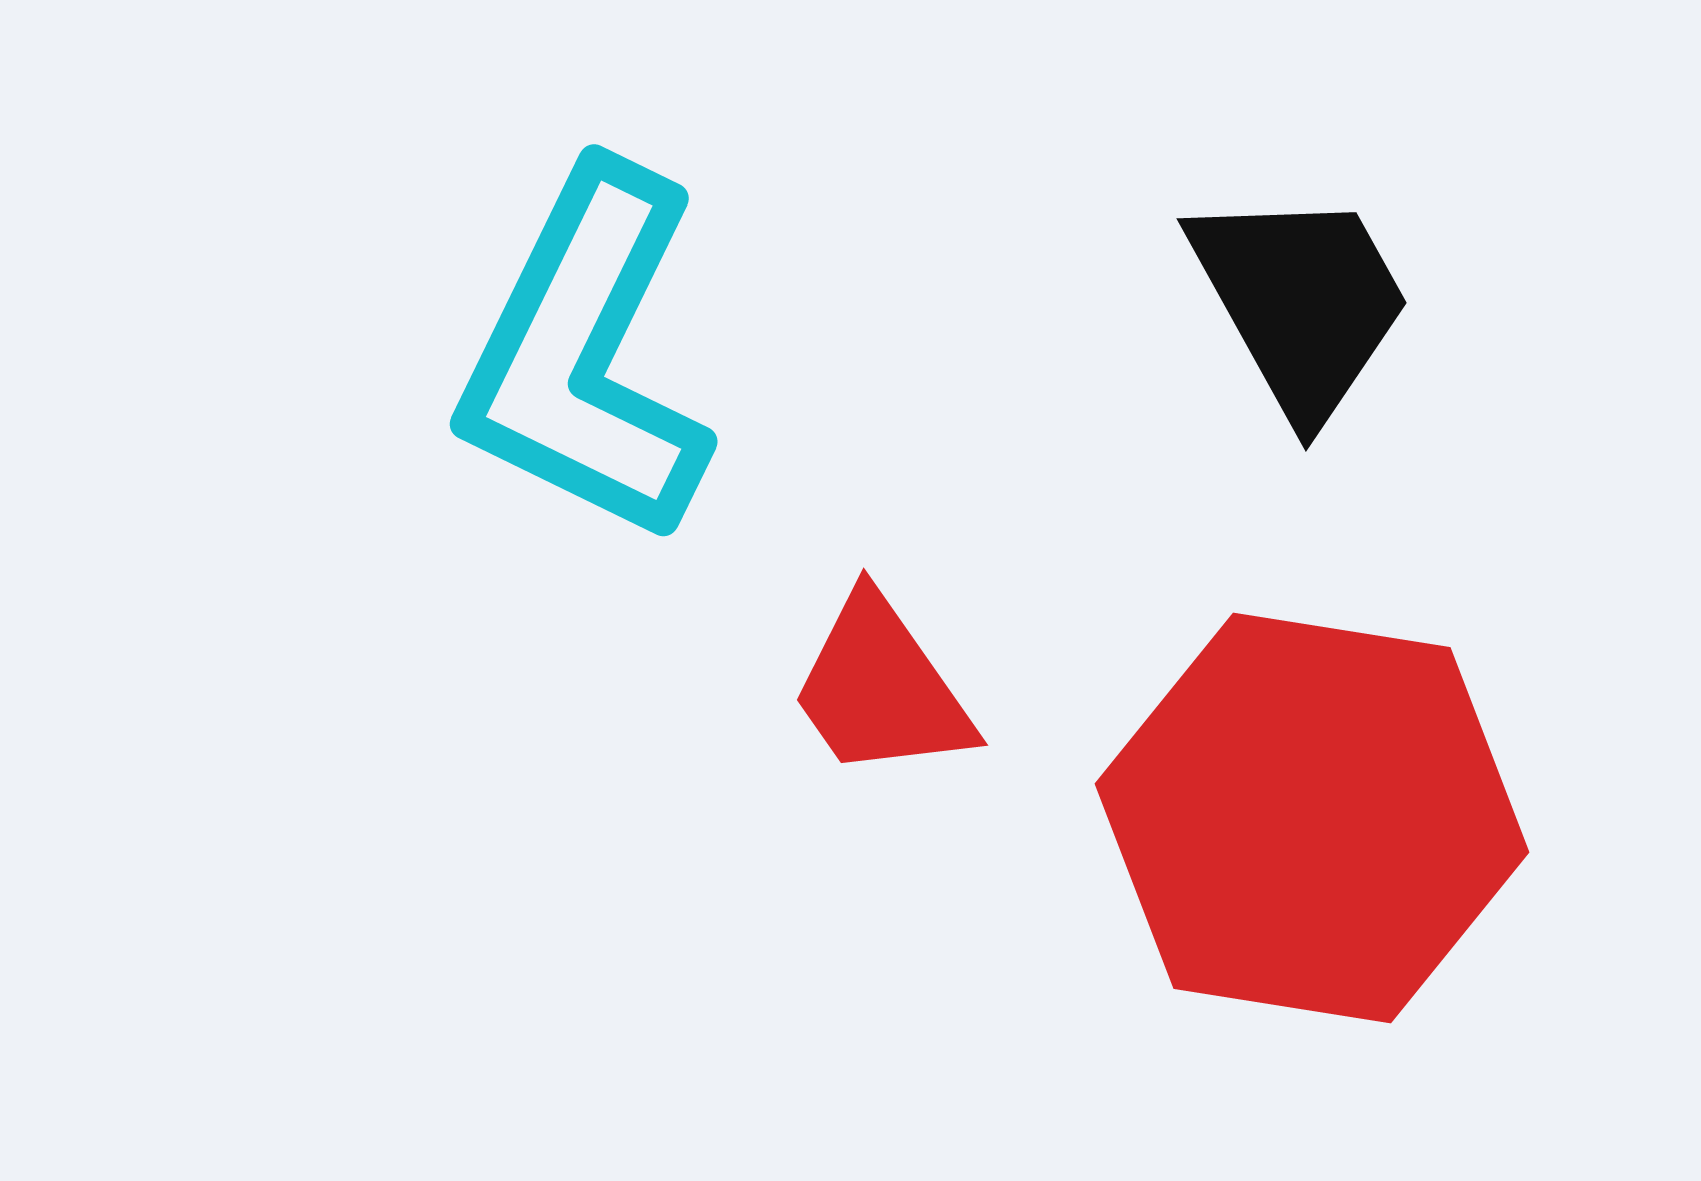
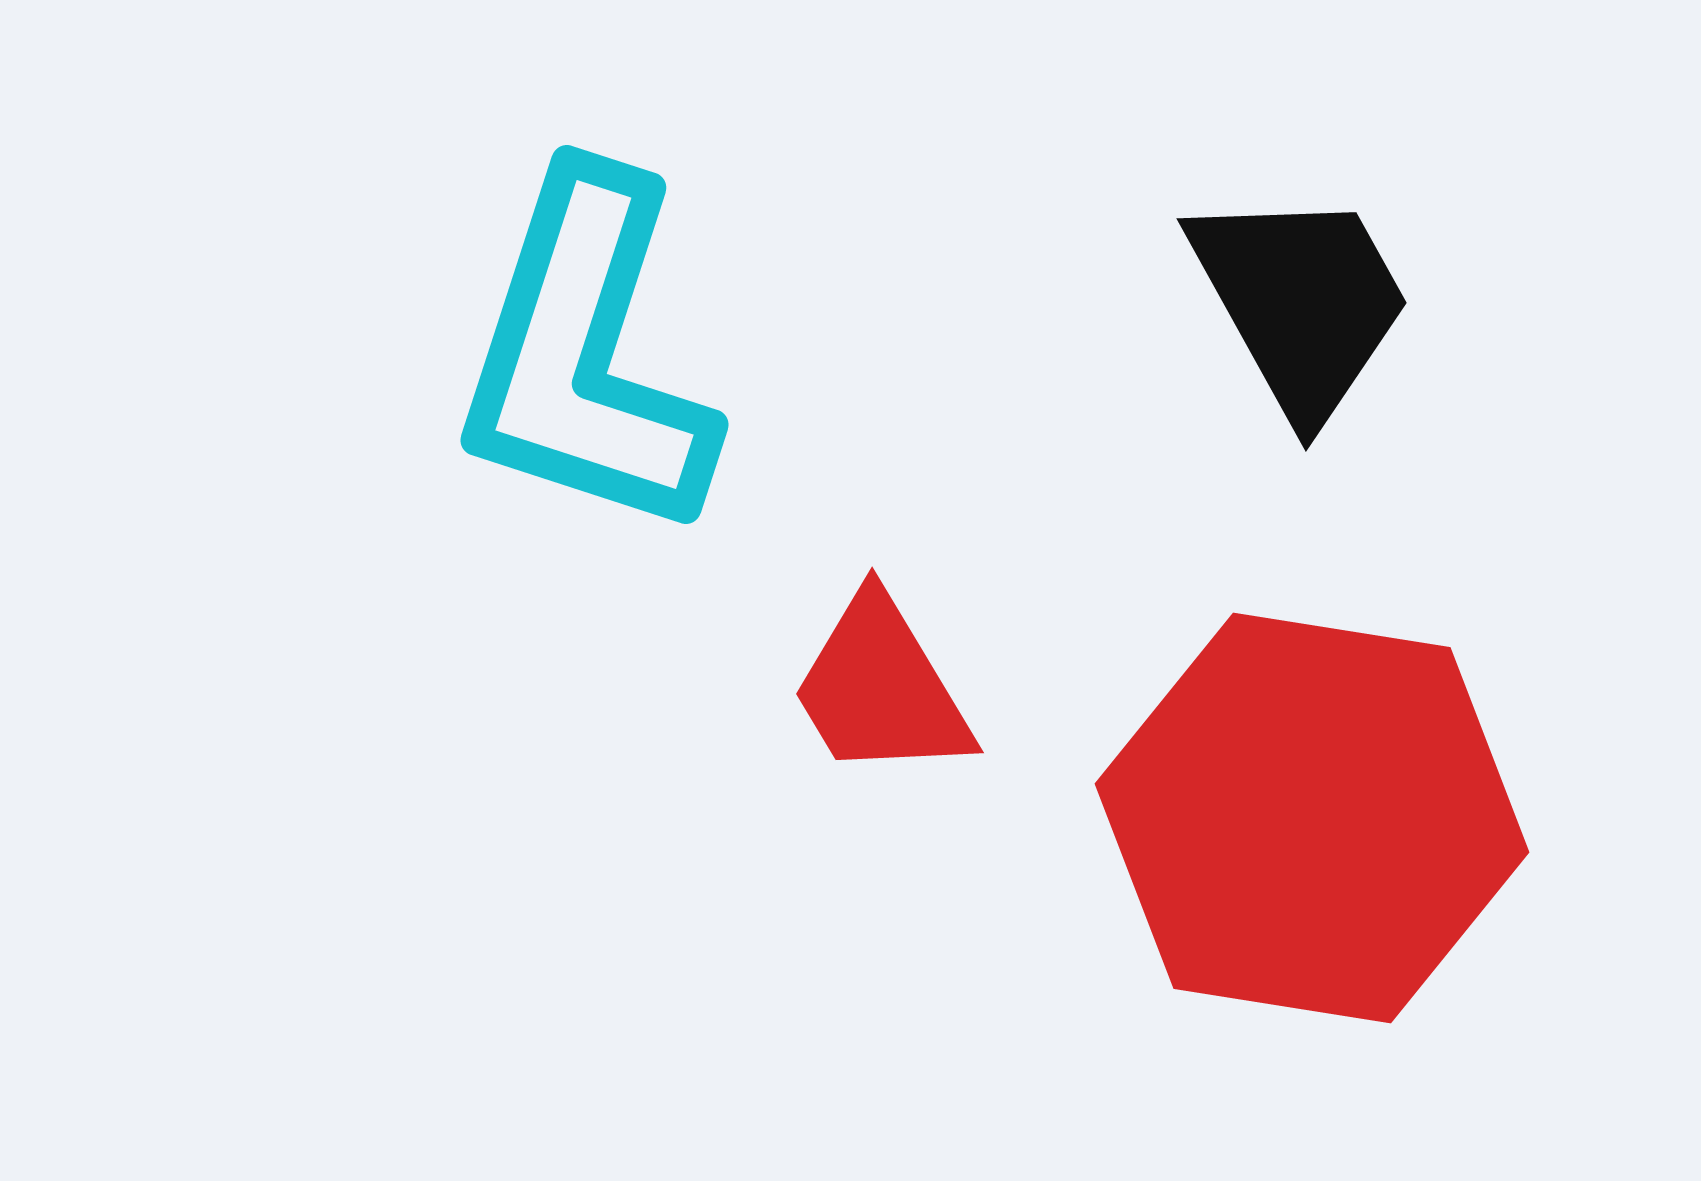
cyan L-shape: rotated 8 degrees counterclockwise
red trapezoid: rotated 4 degrees clockwise
